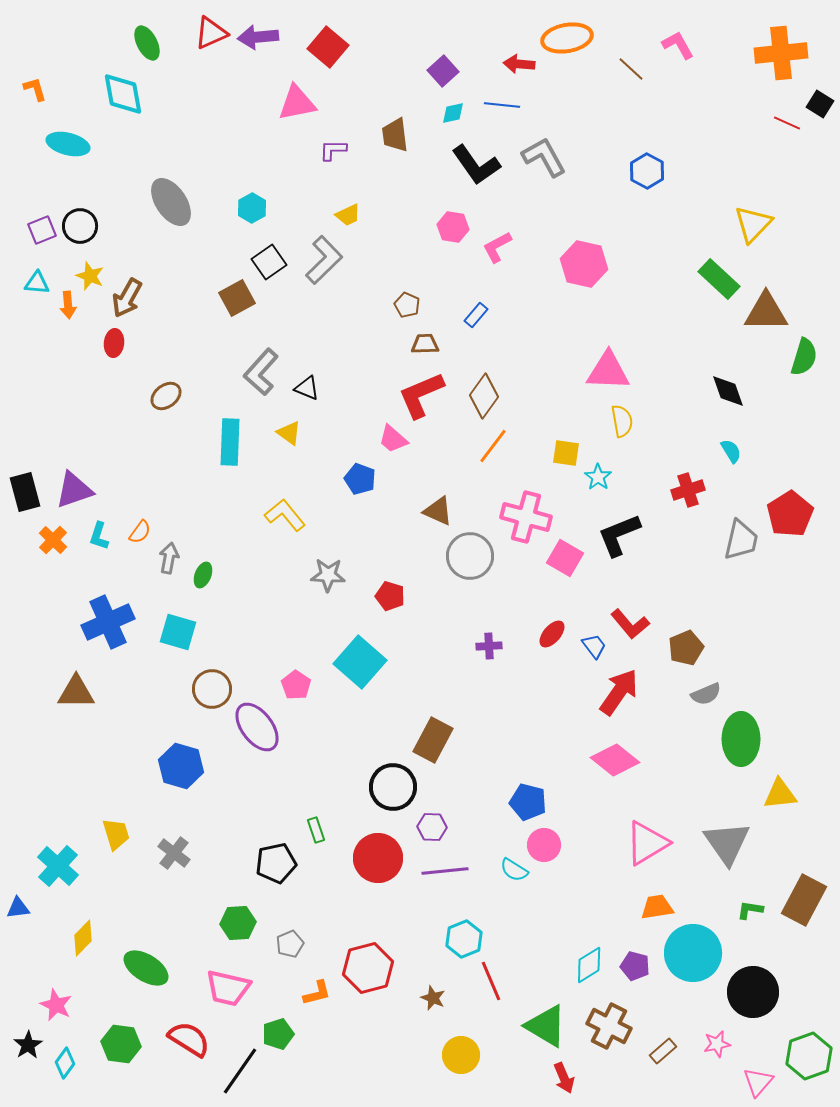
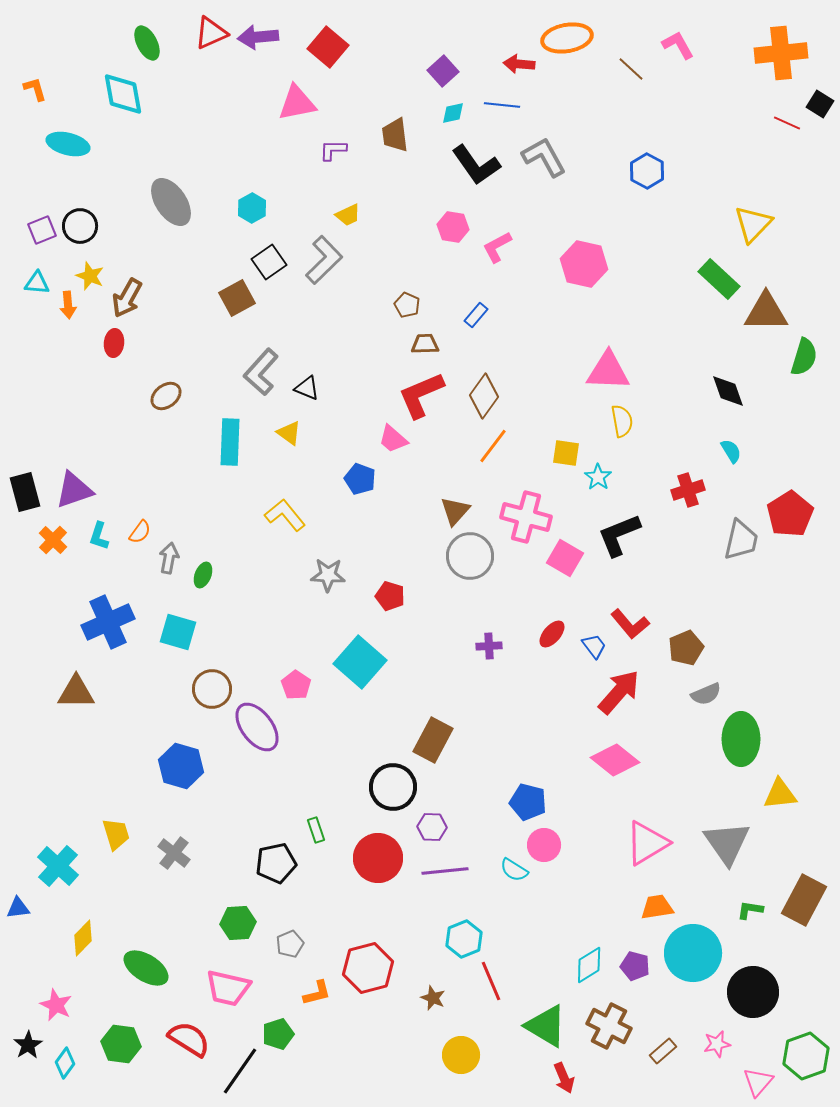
brown triangle at (438, 511): moved 17 px right; rotated 48 degrees clockwise
red arrow at (619, 692): rotated 6 degrees clockwise
green hexagon at (809, 1056): moved 3 px left
